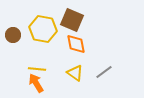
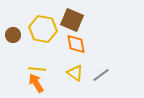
gray line: moved 3 px left, 3 px down
